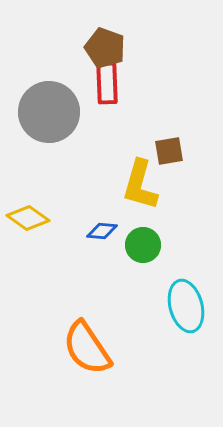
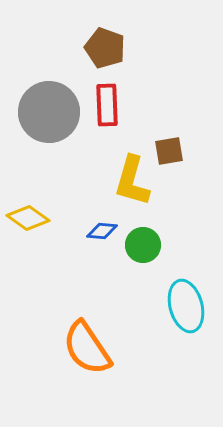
red rectangle: moved 22 px down
yellow L-shape: moved 8 px left, 4 px up
